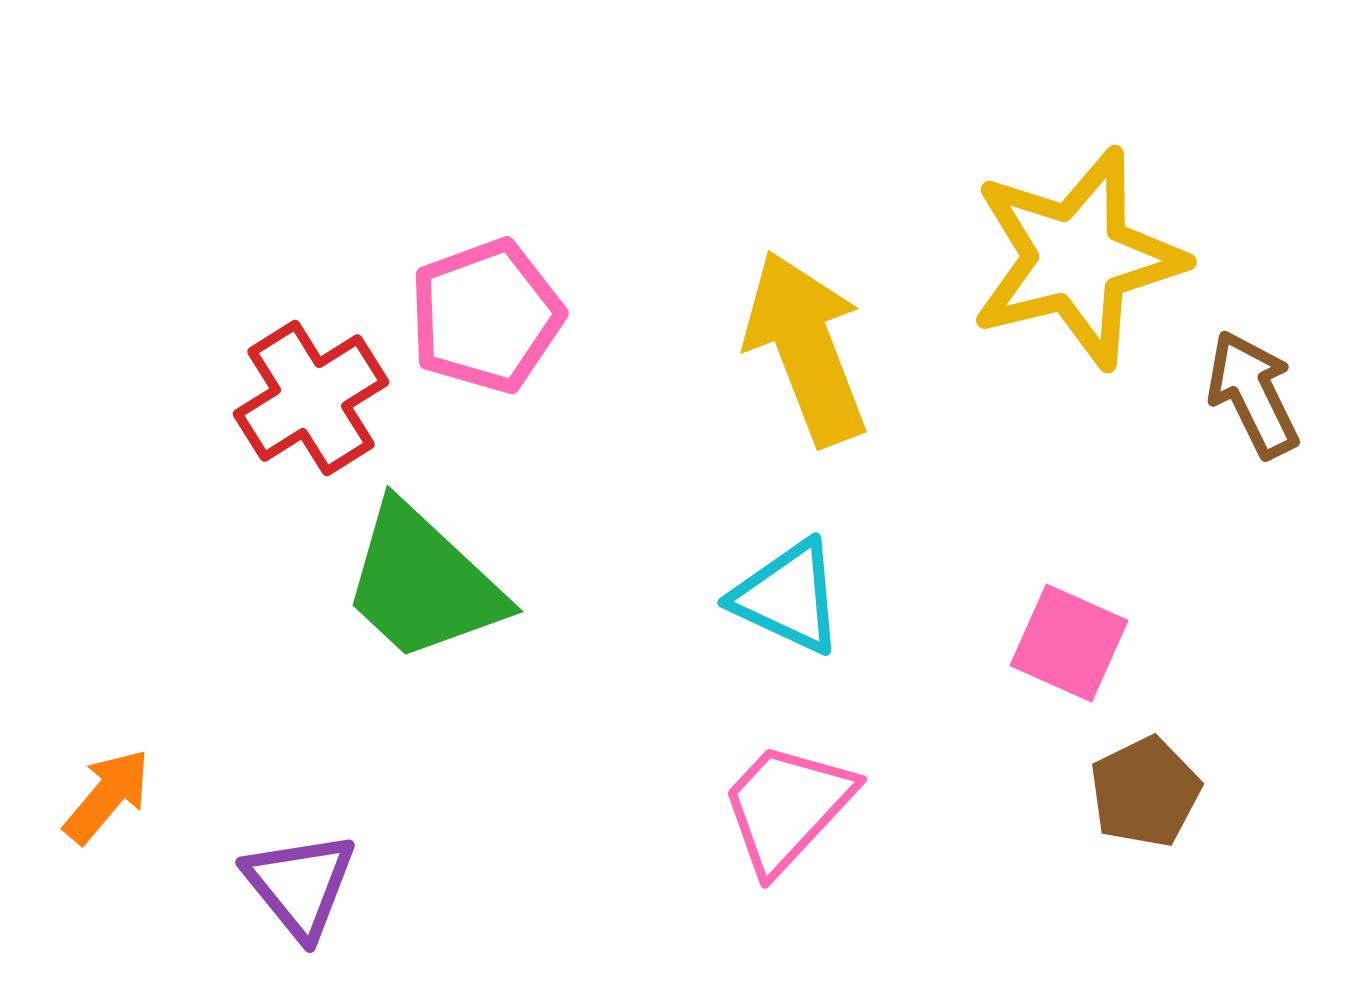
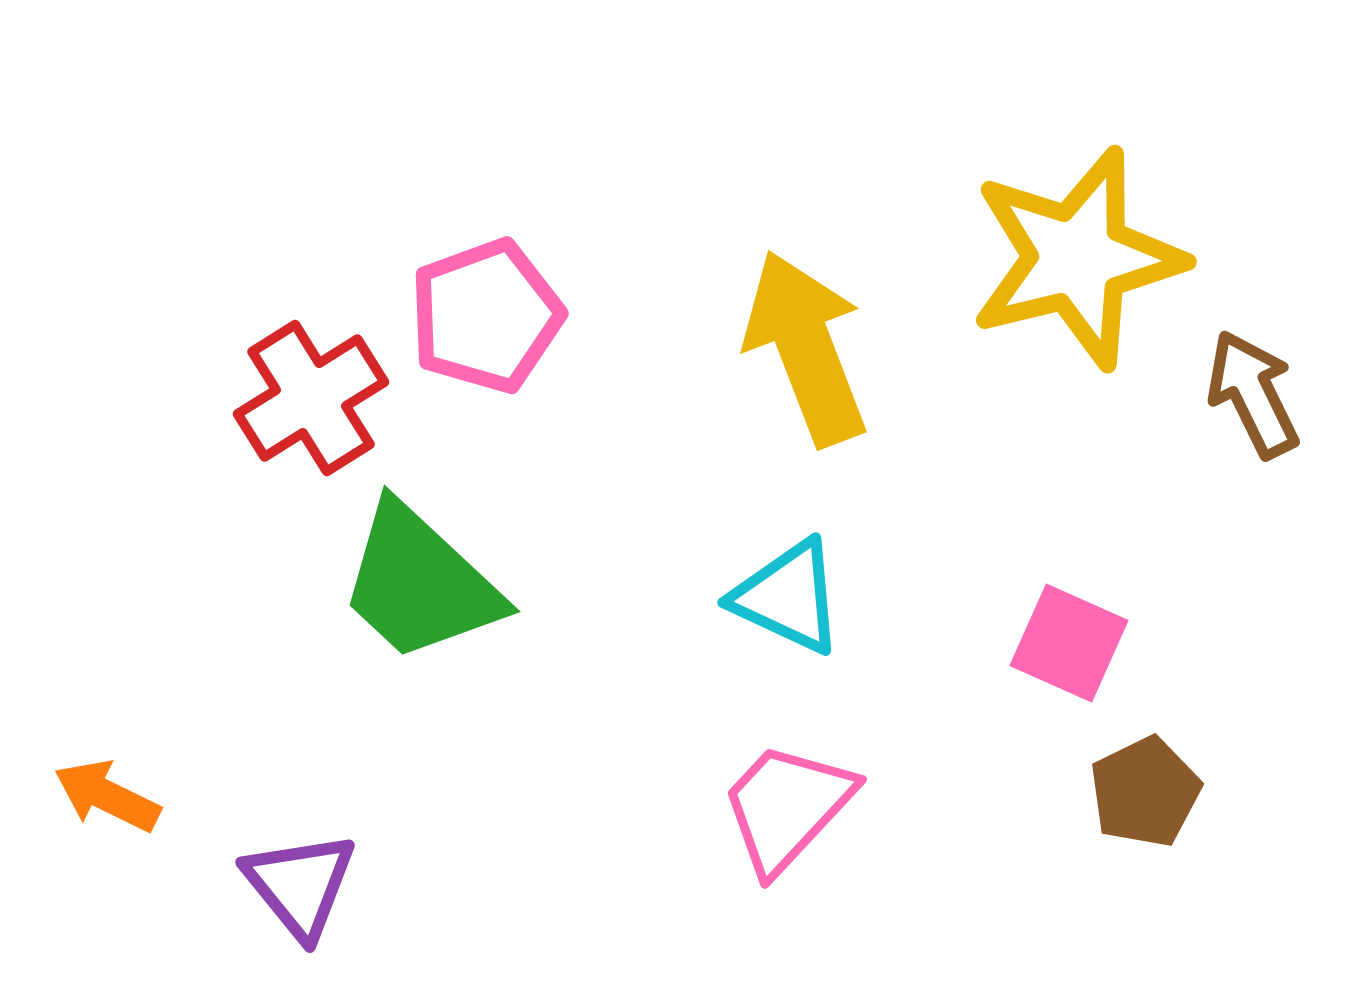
green trapezoid: moved 3 px left
orange arrow: rotated 104 degrees counterclockwise
